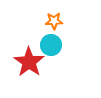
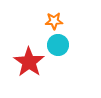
cyan circle: moved 7 px right
